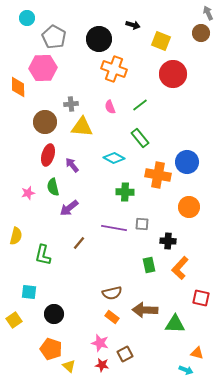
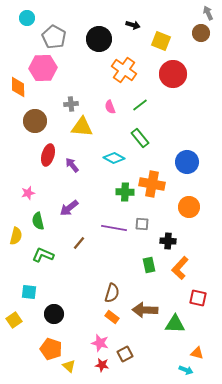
orange cross at (114, 69): moved 10 px right, 1 px down; rotated 15 degrees clockwise
brown circle at (45, 122): moved 10 px left, 1 px up
orange cross at (158, 175): moved 6 px left, 9 px down
green semicircle at (53, 187): moved 15 px left, 34 px down
green L-shape at (43, 255): rotated 100 degrees clockwise
brown semicircle at (112, 293): rotated 60 degrees counterclockwise
red square at (201, 298): moved 3 px left
